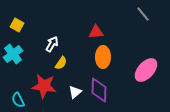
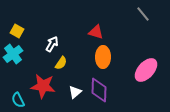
yellow square: moved 6 px down
red triangle: rotated 21 degrees clockwise
red star: moved 1 px left
